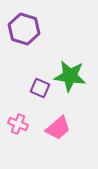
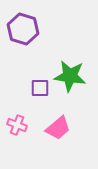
purple hexagon: moved 1 px left
purple square: rotated 24 degrees counterclockwise
pink cross: moved 1 px left, 1 px down
